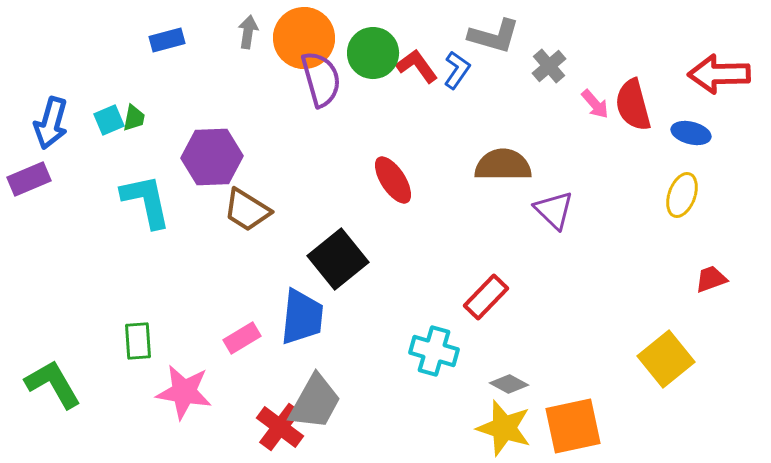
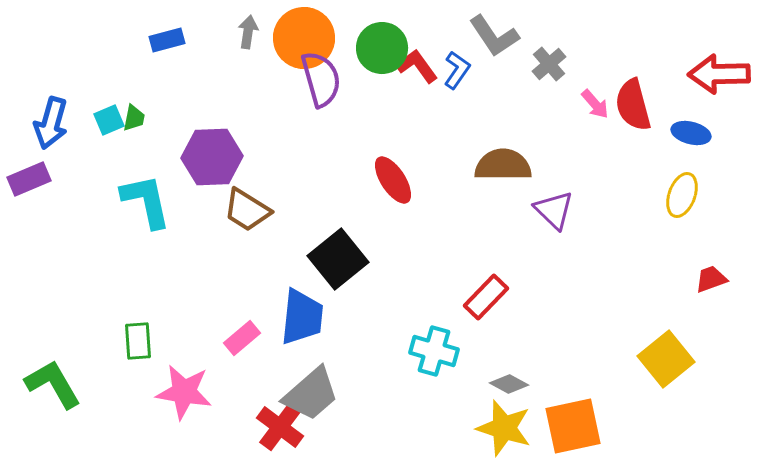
gray L-shape: rotated 40 degrees clockwise
green circle: moved 9 px right, 5 px up
gray cross: moved 2 px up
pink rectangle: rotated 9 degrees counterclockwise
gray trapezoid: moved 4 px left, 8 px up; rotated 20 degrees clockwise
